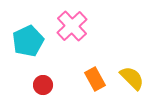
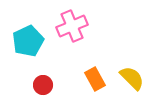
pink cross: rotated 20 degrees clockwise
